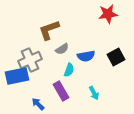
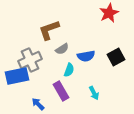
red star: moved 1 px right, 1 px up; rotated 18 degrees counterclockwise
